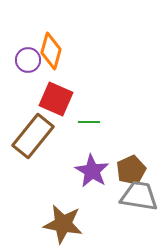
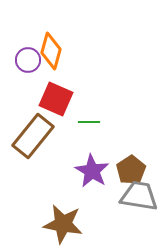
brown pentagon: rotated 8 degrees counterclockwise
